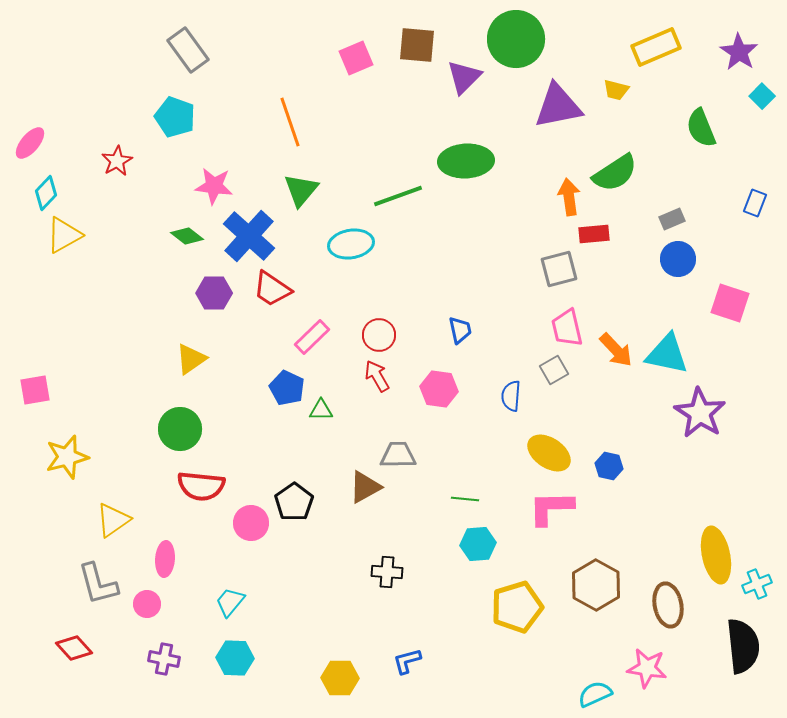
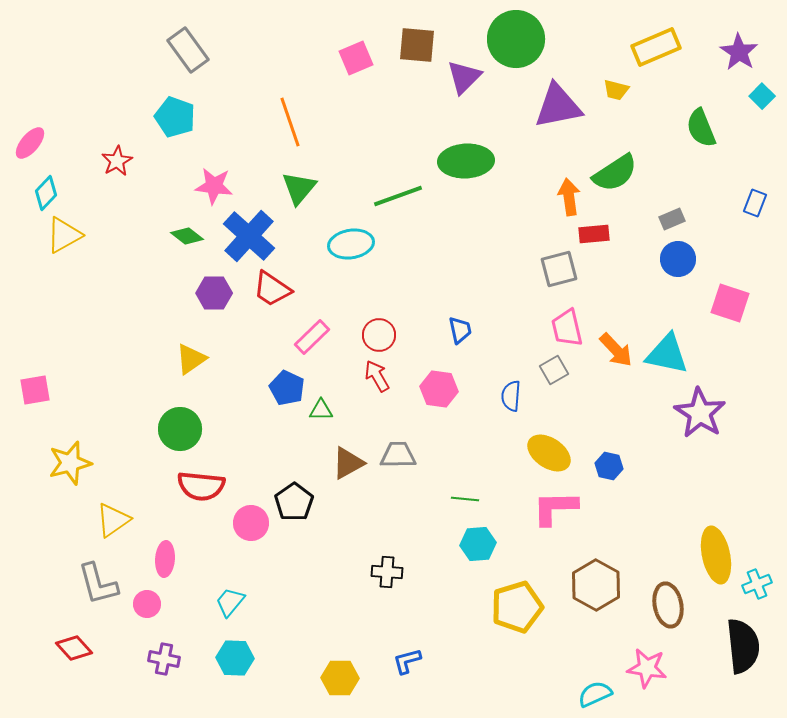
green triangle at (301, 190): moved 2 px left, 2 px up
yellow star at (67, 457): moved 3 px right, 6 px down
brown triangle at (365, 487): moved 17 px left, 24 px up
pink L-shape at (551, 508): moved 4 px right
